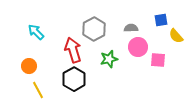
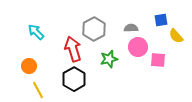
red arrow: moved 1 px up
